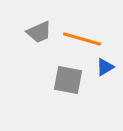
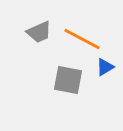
orange line: rotated 12 degrees clockwise
